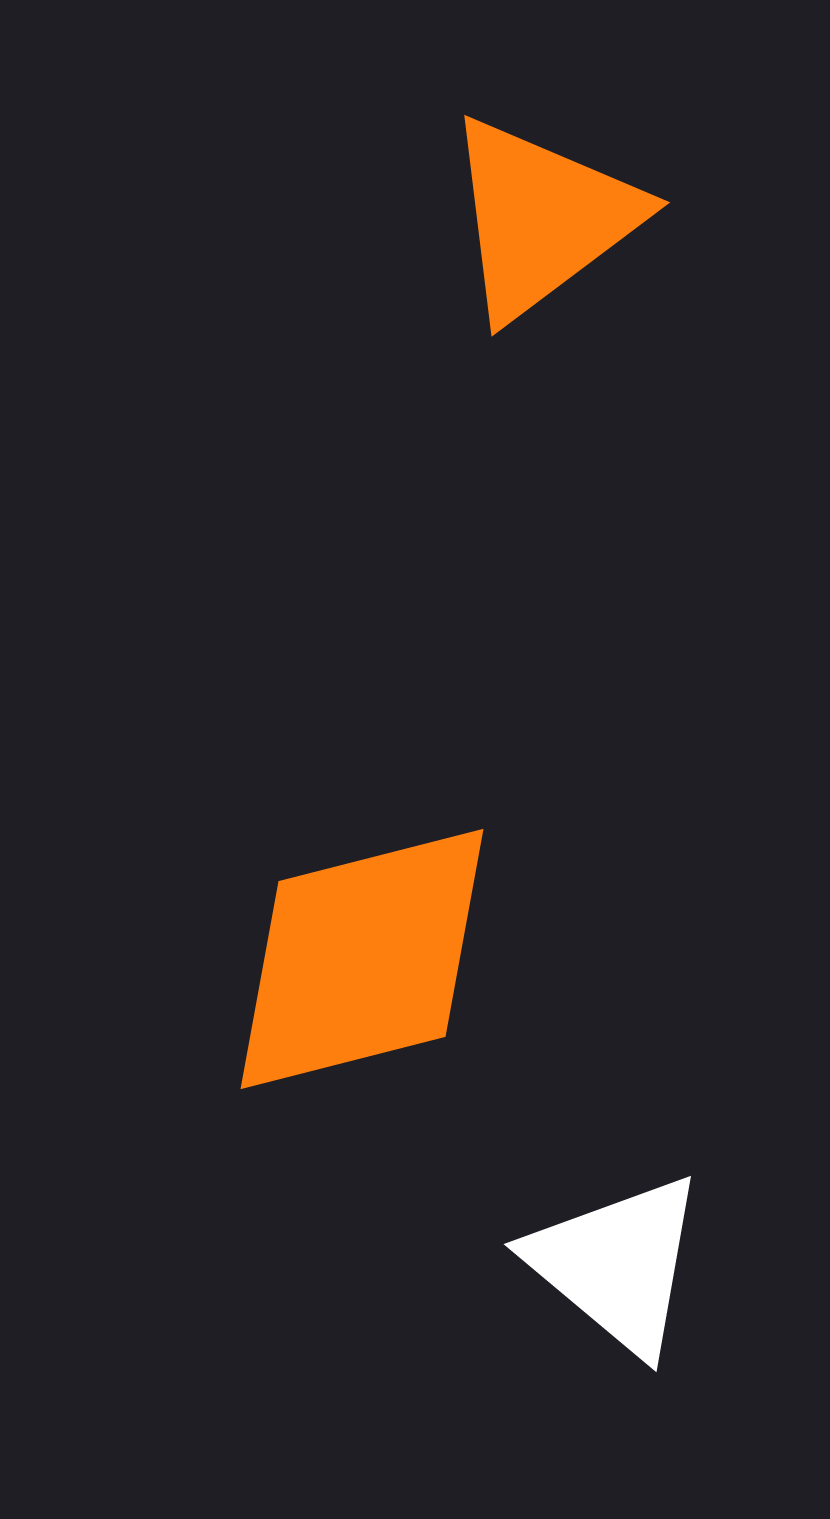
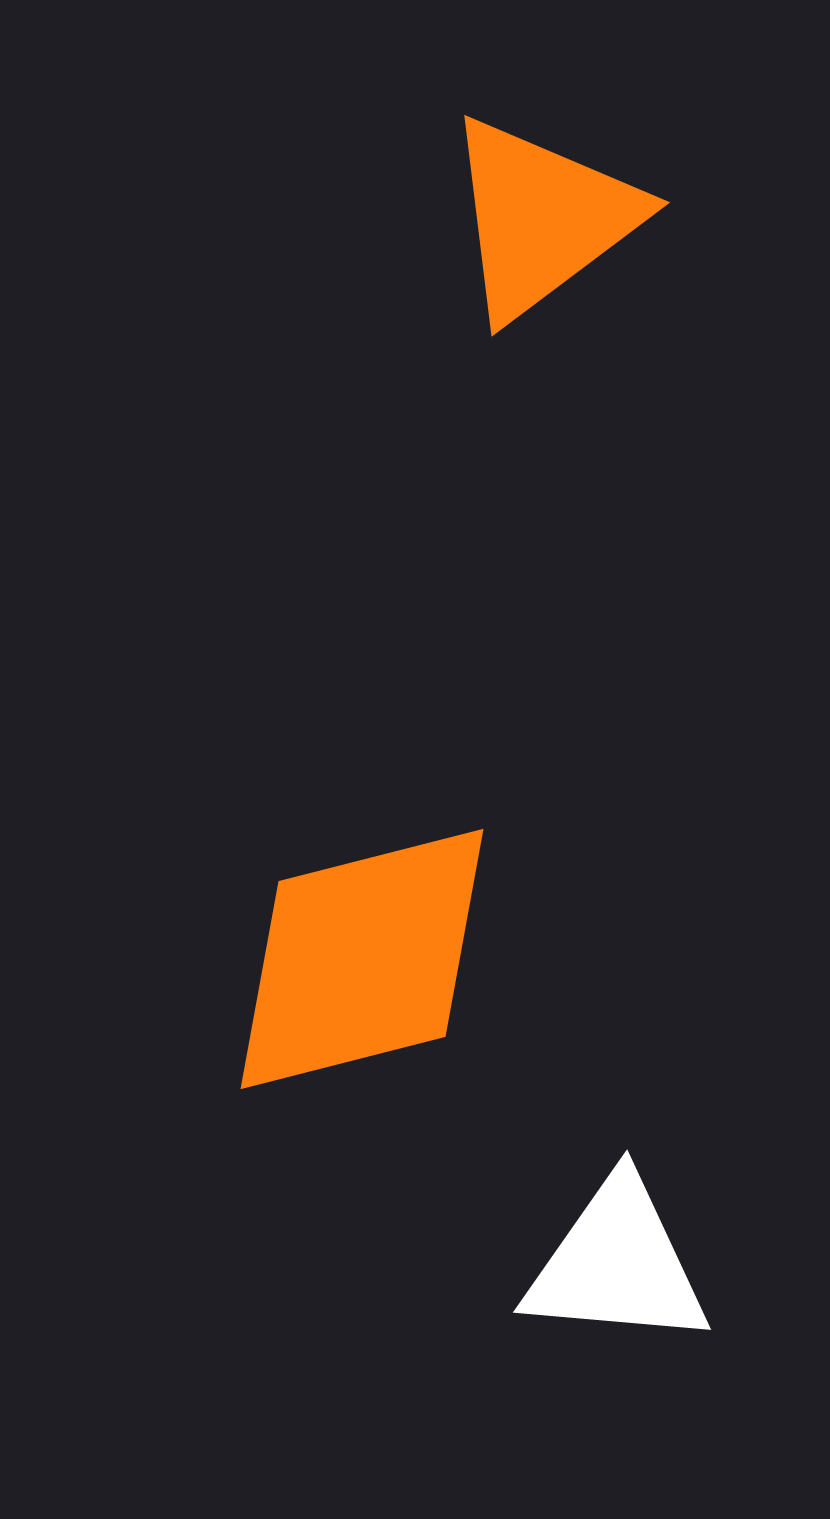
white triangle: rotated 35 degrees counterclockwise
